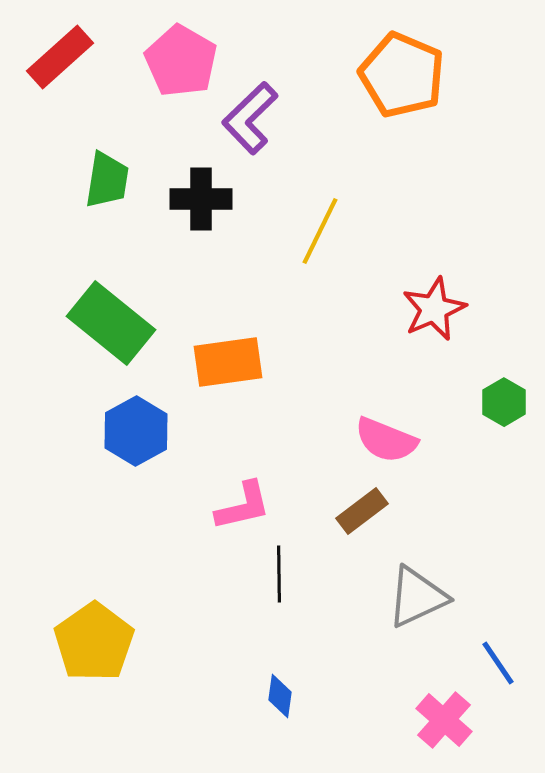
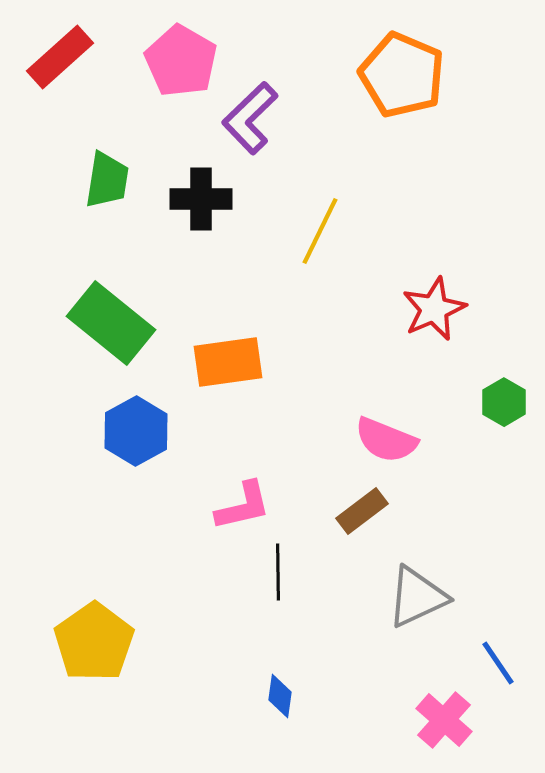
black line: moved 1 px left, 2 px up
